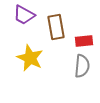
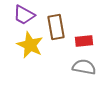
yellow star: moved 13 px up
gray semicircle: moved 2 px right, 1 px down; rotated 85 degrees counterclockwise
